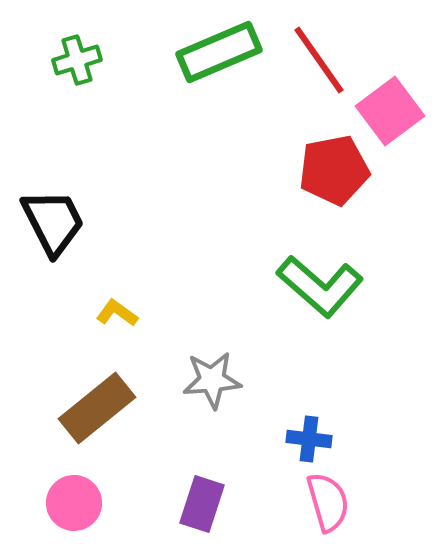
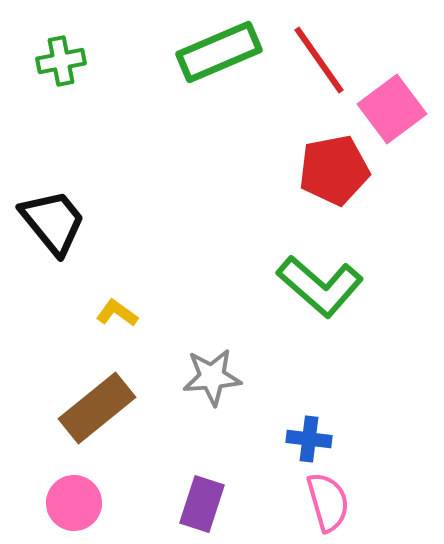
green cross: moved 16 px left, 1 px down; rotated 6 degrees clockwise
pink square: moved 2 px right, 2 px up
black trapezoid: rotated 12 degrees counterclockwise
gray star: moved 3 px up
